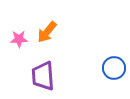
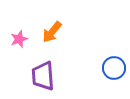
orange arrow: moved 5 px right
pink star: rotated 18 degrees counterclockwise
